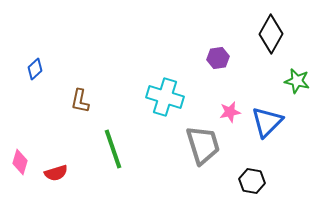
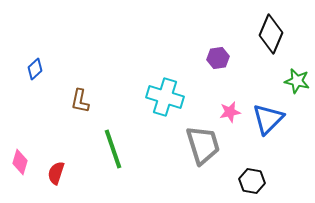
black diamond: rotated 6 degrees counterclockwise
blue triangle: moved 1 px right, 3 px up
red semicircle: rotated 125 degrees clockwise
